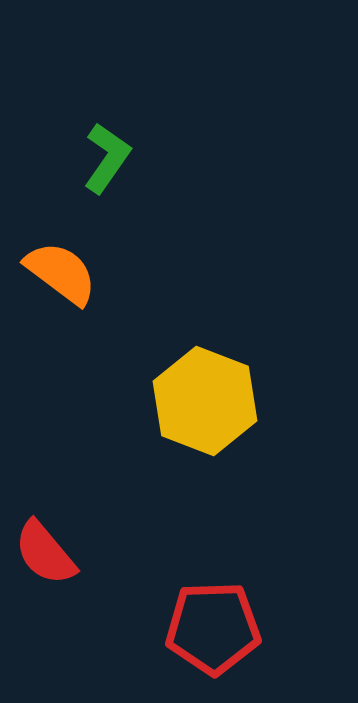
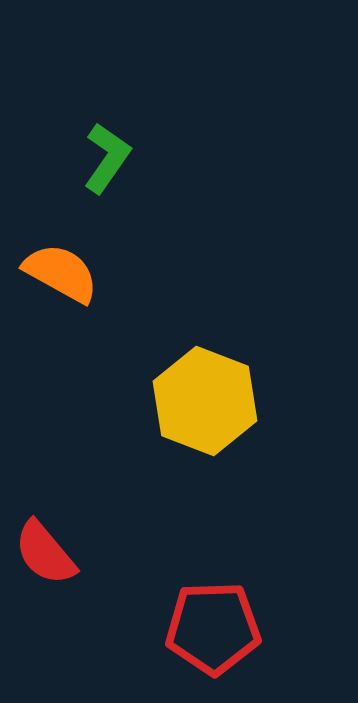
orange semicircle: rotated 8 degrees counterclockwise
